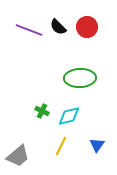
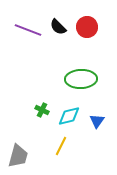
purple line: moved 1 px left
green ellipse: moved 1 px right, 1 px down
green cross: moved 1 px up
blue triangle: moved 24 px up
gray trapezoid: rotated 35 degrees counterclockwise
